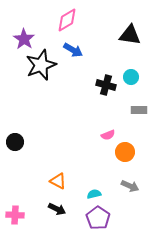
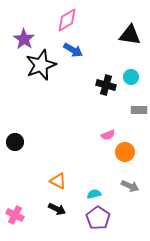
pink cross: rotated 24 degrees clockwise
